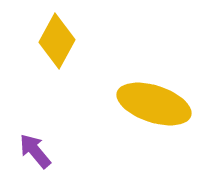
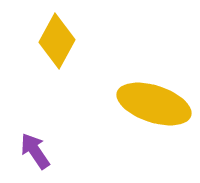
purple arrow: rotated 6 degrees clockwise
